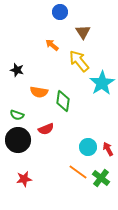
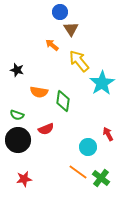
brown triangle: moved 12 px left, 3 px up
red arrow: moved 15 px up
